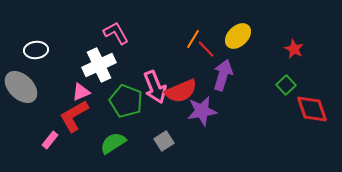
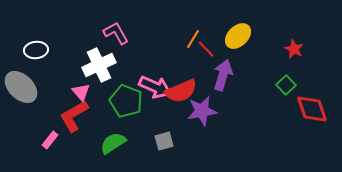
pink arrow: rotated 44 degrees counterclockwise
pink triangle: rotated 48 degrees counterclockwise
gray square: rotated 18 degrees clockwise
